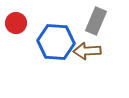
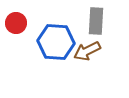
gray rectangle: rotated 20 degrees counterclockwise
brown arrow: rotated 24 degrees counterclockwise
